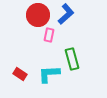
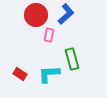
red circle: moved 2 px left
